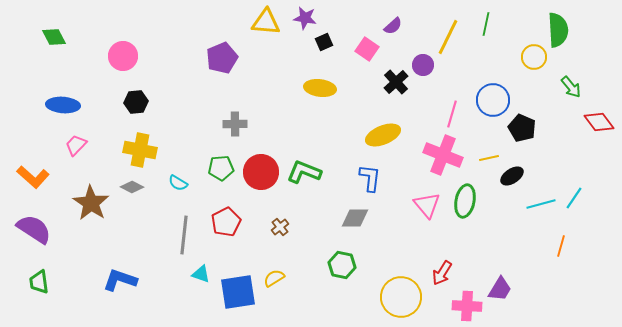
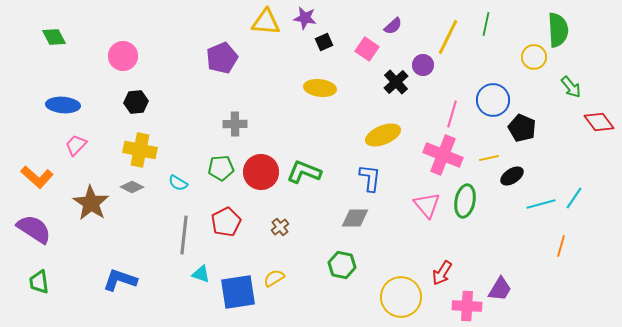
orange L-shape at (33, 177): moved 4 px right
